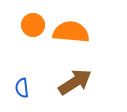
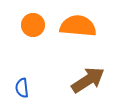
orange semicircle: moved 7 px right, 6 px up
brown arrow: moved 13 px right, 2 px up
